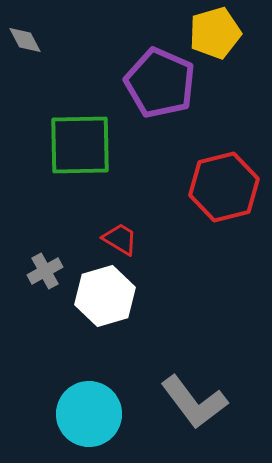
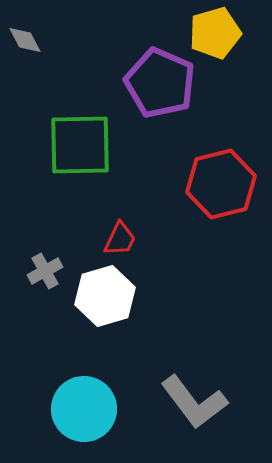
red hexagon: moved 3 px left, 3 px up
red trapezoid: rotated 84 degrees clockwise
cyan circle: moved 5 px left, 5 px up
